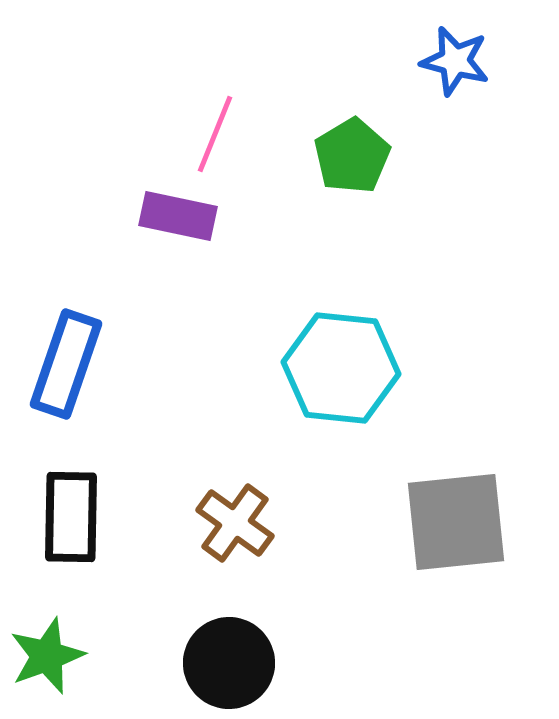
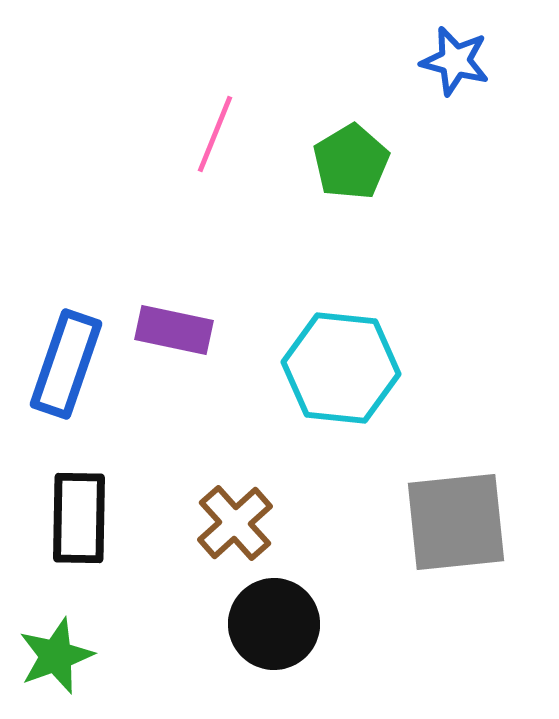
green pentagon: moved 1 px left, 6 px down
purple rectangle: moved 4 px left, 114 px down
black rectangle: moved 8 px right, 1 px down
brown cross: rotated 12 degrees clockwise
green star: moved 9 px right
black circle: moved 45 px right, 39 px up
